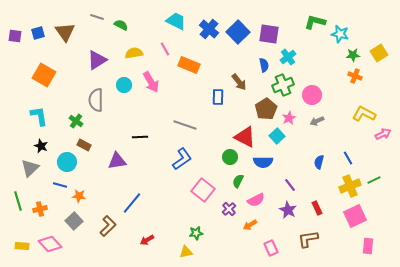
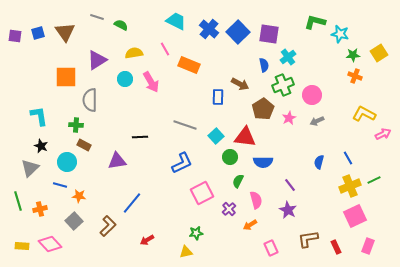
orange square at (44, 75): moved 22 px right, 2 px down; rotated 30 degrees counterclockwise
brown arrow at (239, 82): moved 1 px right, 2 px down; rotated 24 degrees counterclockwise
cyan circle at (124, 85): moved 1 px right, 6 px up
gray semicircle at (96, 100): moved 6 px left
brown pentagon at (266, 109): moved 3 px left
green cross at (76, 121): moved 4 px down; rotated 32 degrees counterclockwise
cyan square at (277, 136): moved 61 px left
red triangle at (245, 137): rotated 20 degrees counterclockwise
blue L-shape at (182, 159): moved 4 px down; rotated 10 degrees clockwise
pink square at (203, 190): moved 1 px left, 3 px down; rotated 25 degrees clockwise
pink semicircle at (256, 200): rotated 78 degrees counterclockwise
red rectangle at (317, 208): moved 19 px right, 39 px down
pink rectangle at (368, 246): rotated 14 degrees clockwise
